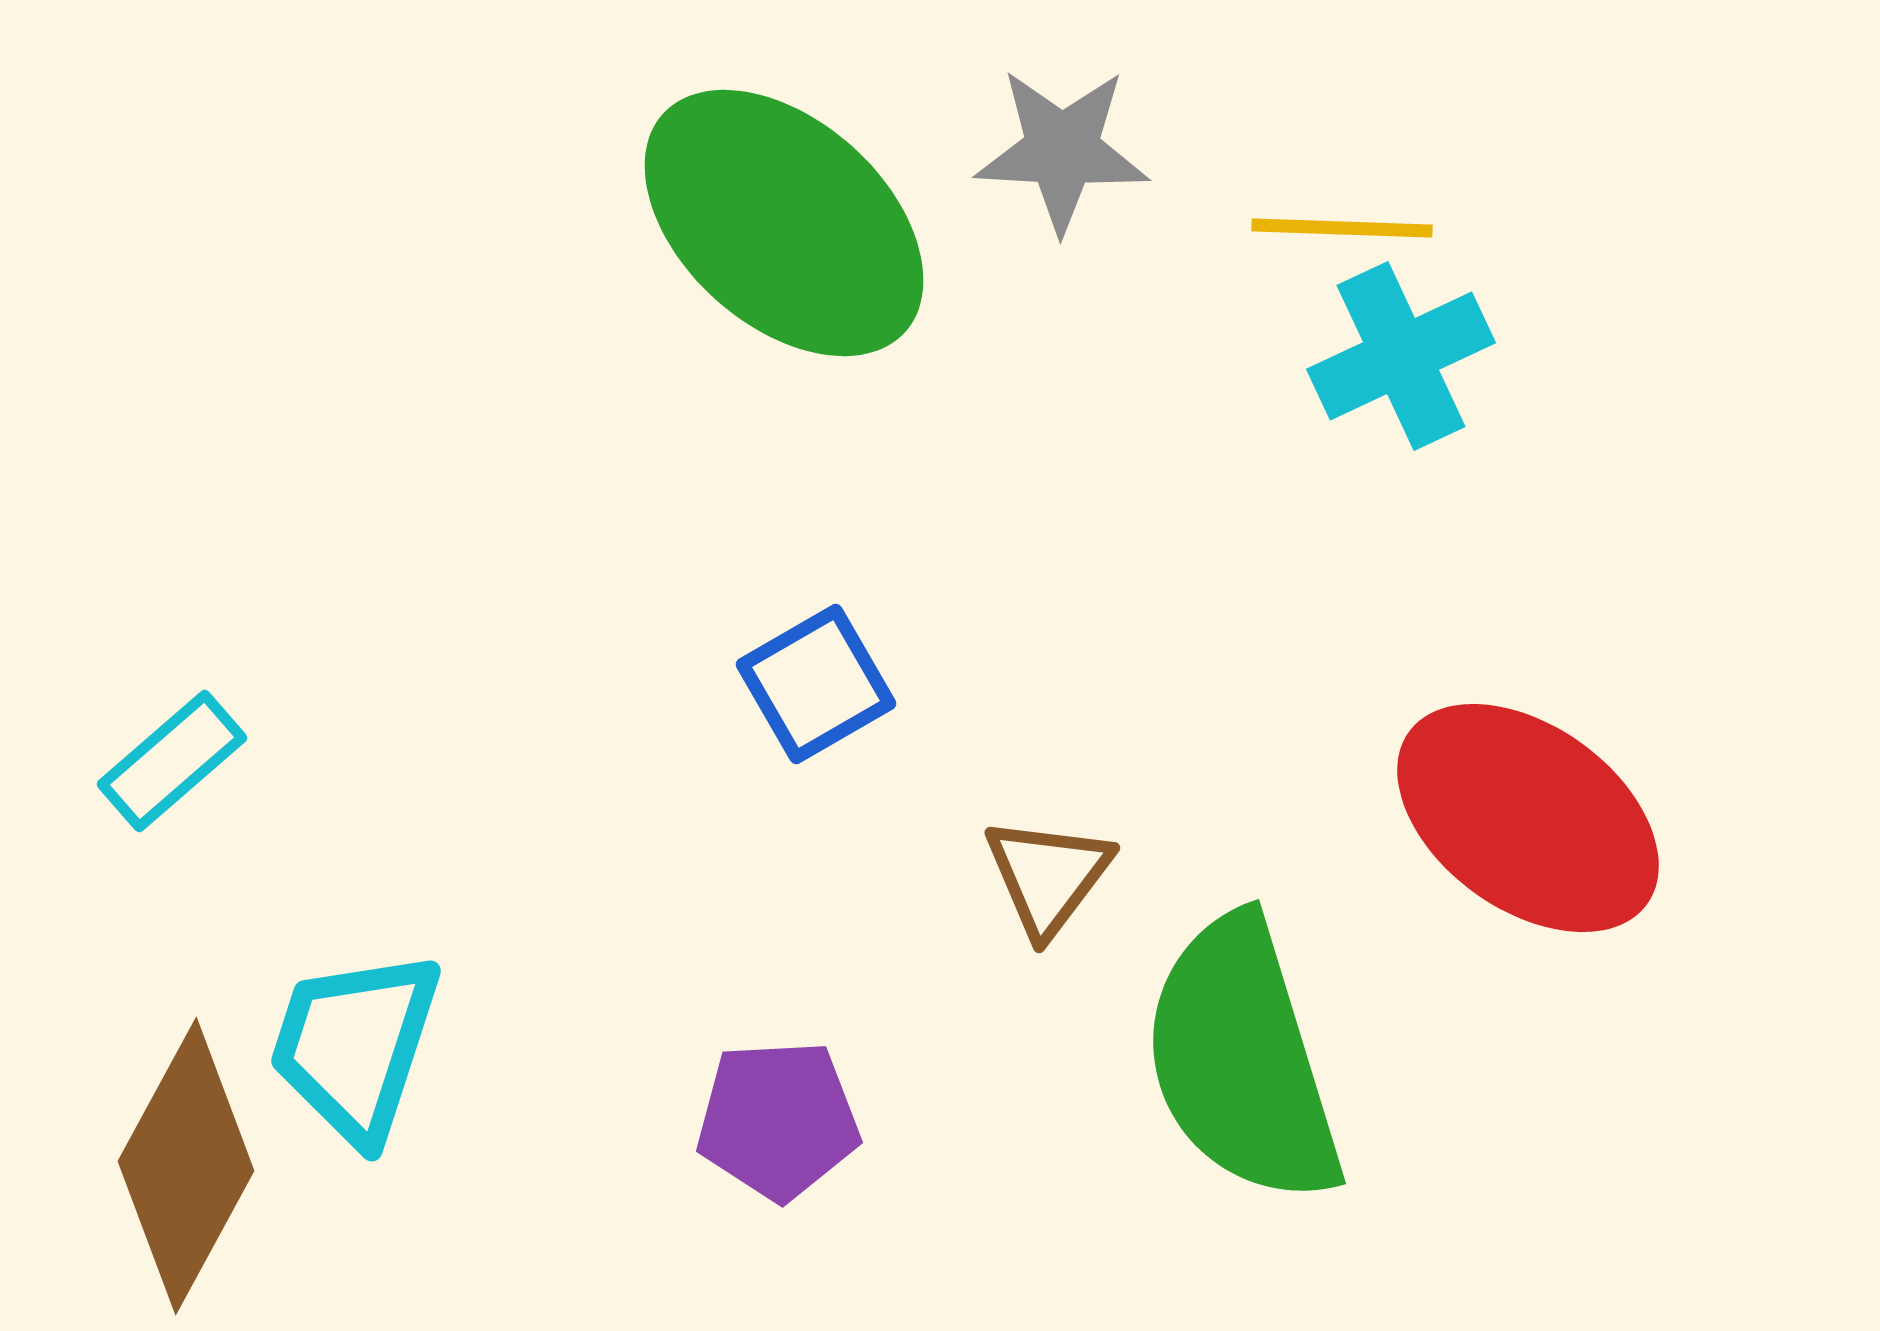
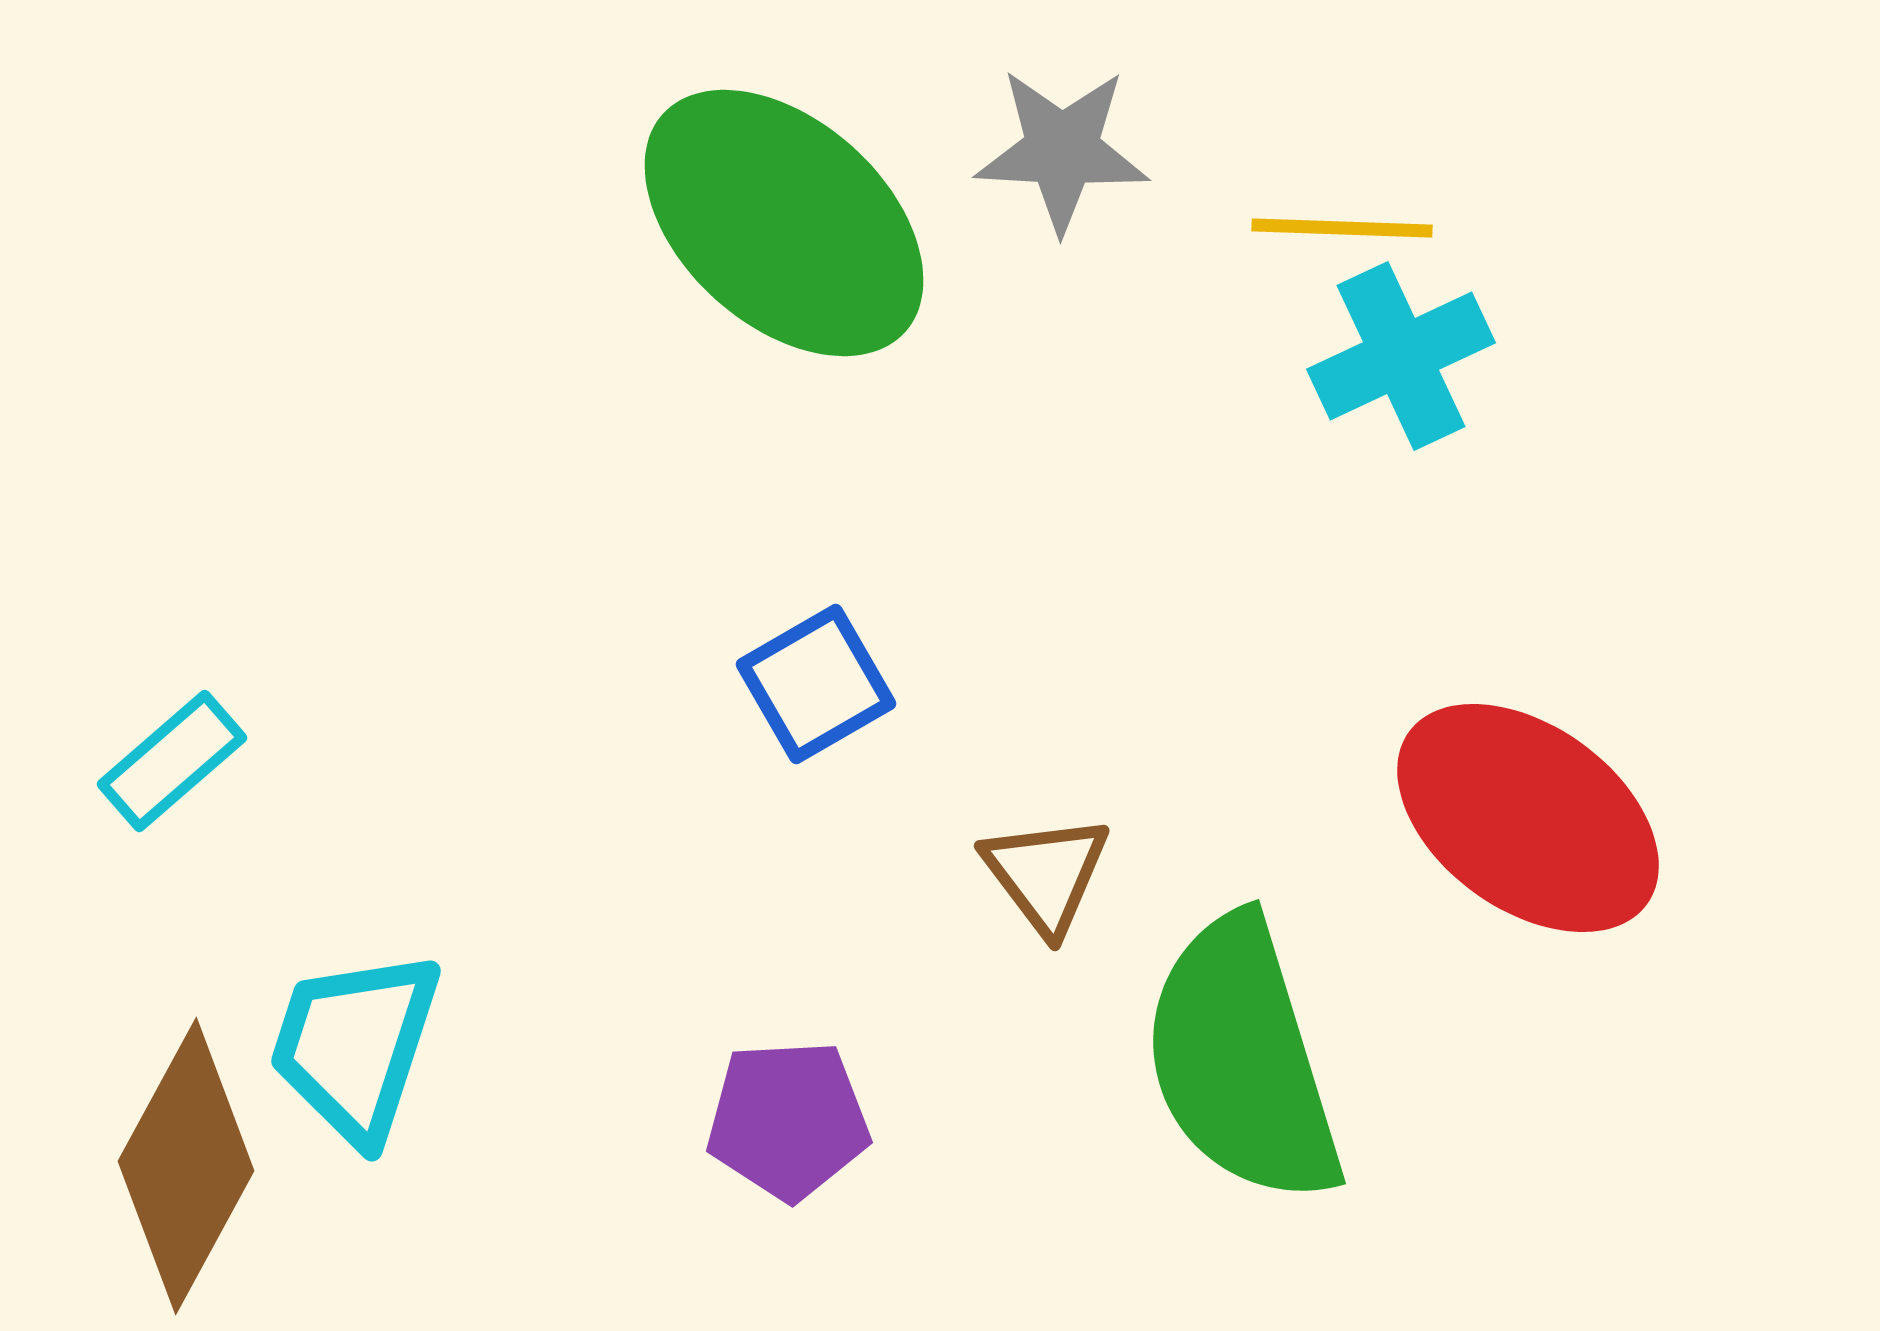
brown triangle: moved 2 px left, 2 px up; rotated 14 degrees counterclockwise
purple pentagon: moved 10 px right
